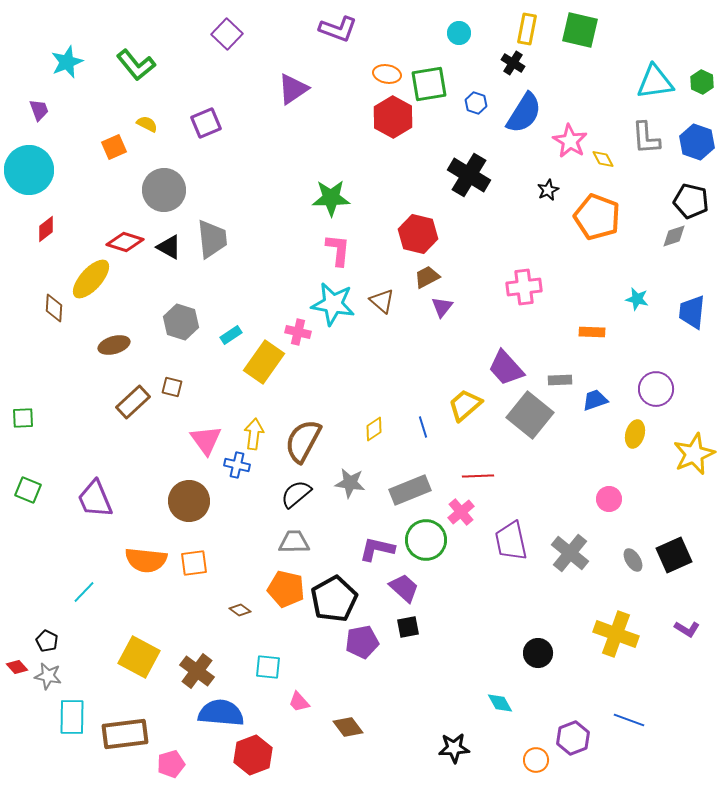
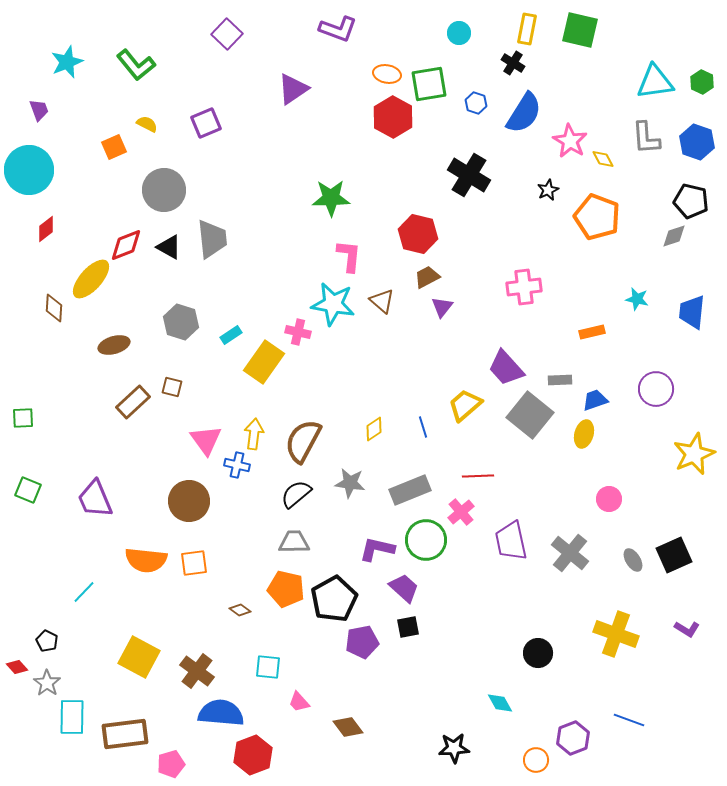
red diamond at (125, 242): moved 1 px right, 3 px down; rotated 39 degrees counterclockwise
pink L-shape at (338, 250): moved 11 px right, 6 px down
orange rectangle at (592, 332): rotated 15 degrees counterclockwise
yellow ellipse at (635, 434): moved 51 px left
gray star at (48, 676): moved 1 px left, 7 px down; rotated 24 degrees clockwise
